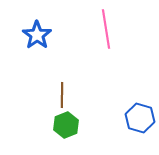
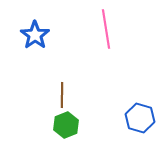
blue star: moved 2 px left
